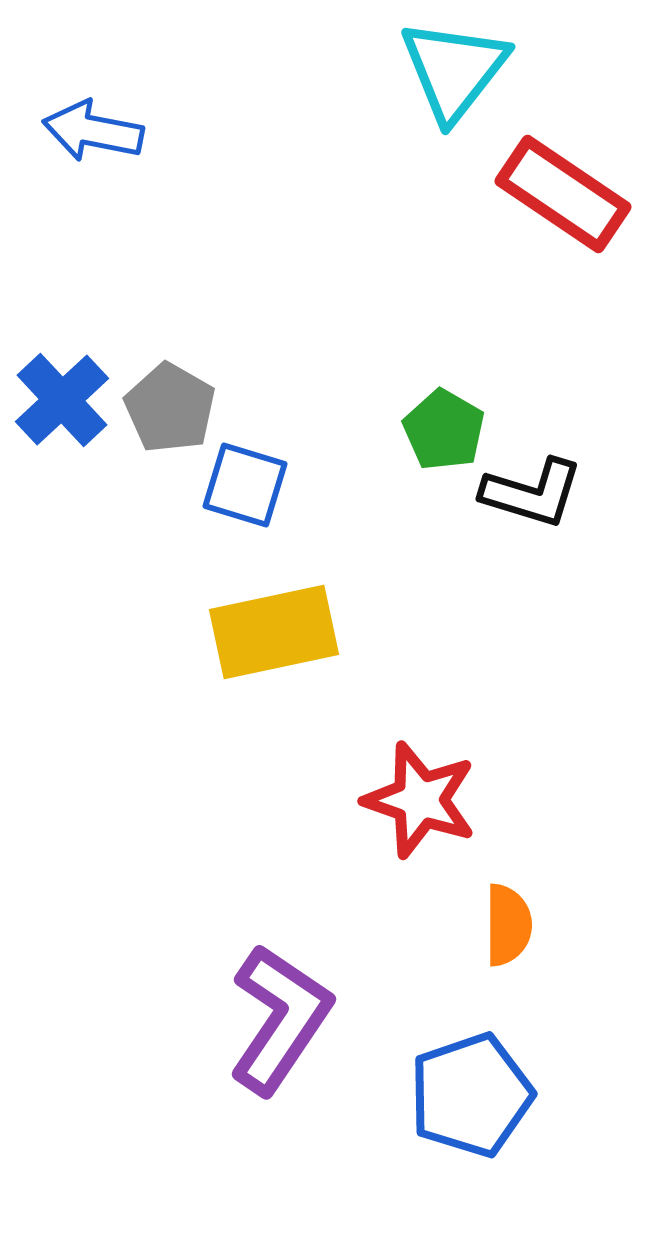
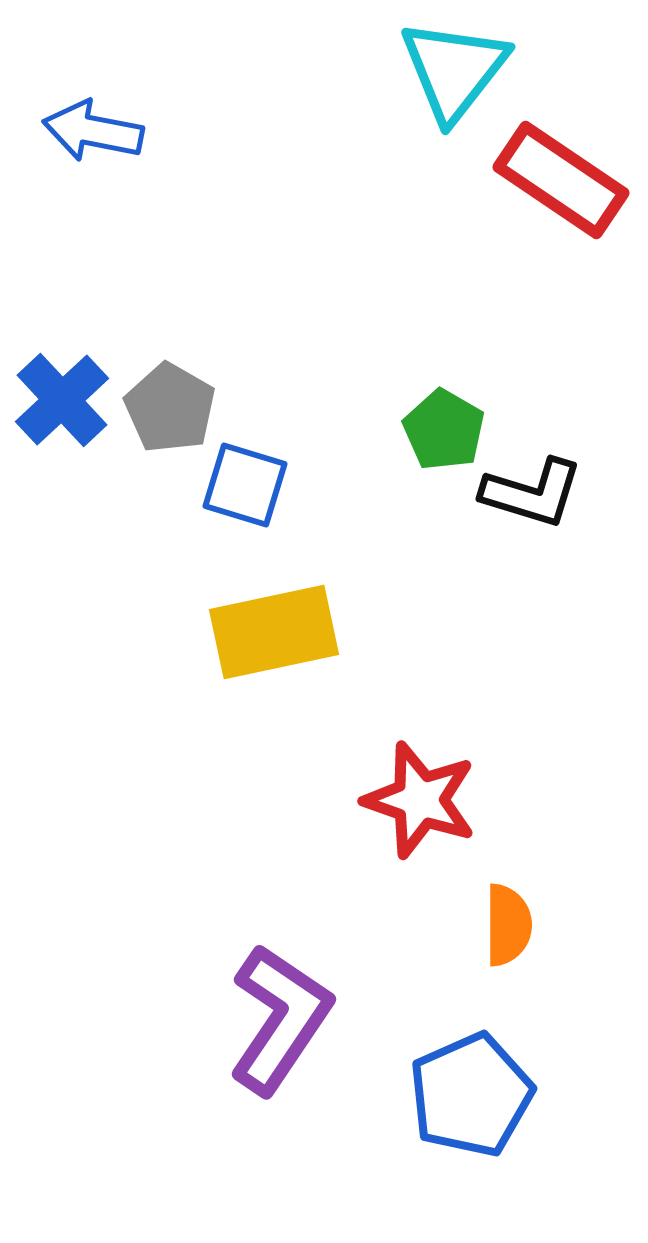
red rectangle: moved 2 px left, 14 px up
blue pentagon: rotated 5 degrees counterclockwise
